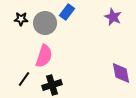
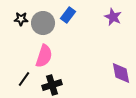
blue rectangle: moved 1 px right, 3 px down
gray circle: moved 2 px left
